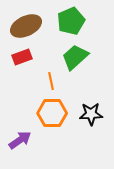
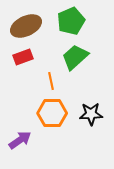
red rectangle: moved 1 px right
